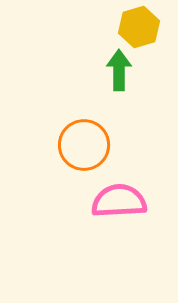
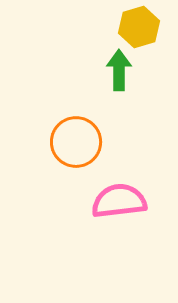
orange circle: moved 8 px left, 3 px up
pink semicircle: rotated 4 degrees counterclockwise
